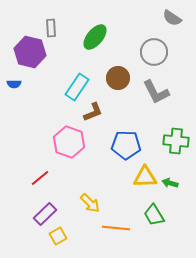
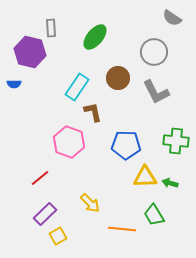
brown L-shape: rotated 80 degrees counterclockwise
orange line: moved 6 px right, 1 px down
